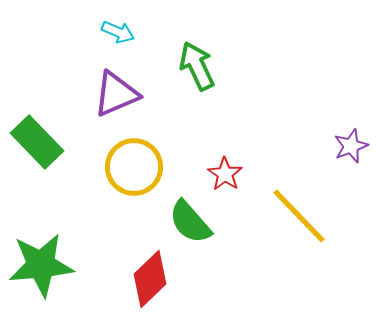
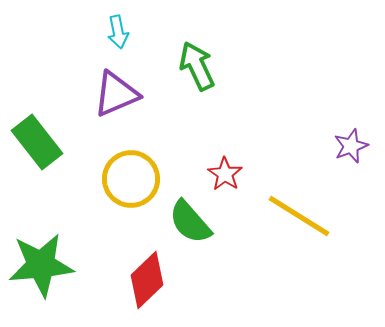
cyan arrow: rotated 56 degrees clockwise
green rectangle: rotated 6 degrees clockwise
yellow circle: moved 3 px left, 12 px down
yellow line: rotated 14 degrees counterclockwise
red diamond: moved 3 px left, 1 px down
